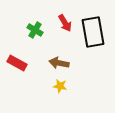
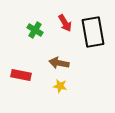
red rectangle: moved 4 px right, 12 px down; rotated 18 degrees counterclockwise
